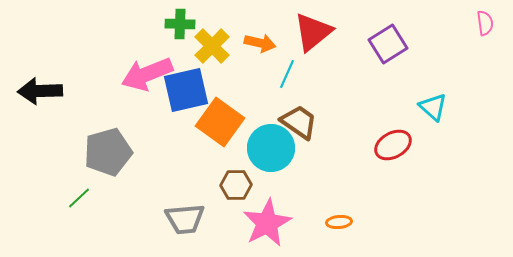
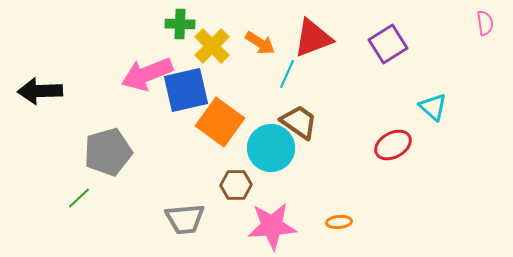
red triangle: moved 6 px down; rotated 18 degrees clockwise
orange arrow: rotated 20 degrees clockwise
pink star: moved 5 px right, 3 px down; rotated 24 degrees clockwise
